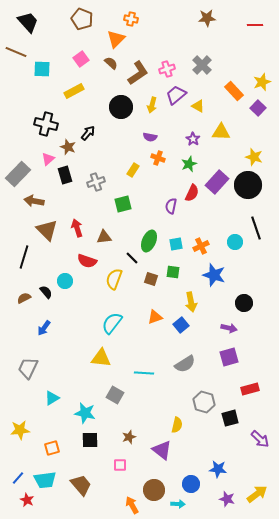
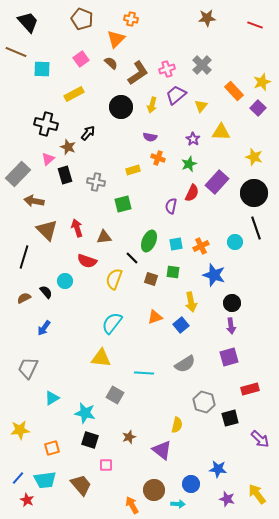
red line at (255, 25): rotated 21 degrees clockwise
yellow rectangle at (74, 91): moved 3 px down
yellow triangle at (198, 106): moved 3 px right; rotated 40 degrees clockwise
yellow rectangle at (133, 170): rotated 40 degrees clockwise
gray cross at (96, 182): rotated 30 degrees clockwise
black circle at (248, 185): moved 6 px right, 8 px down
black circle at (244, 303): moved 12 px left
purple arrow at (229, 328): moved 2 px right, 2 px up; rotated 70 degrees clockwise
black square at (90, 440): rotated 18 degrees clockwise
pink square at (120, 465): moved 14 px left
yellow arrow at (257, 494): rotated 90 degrees counterclockwise
